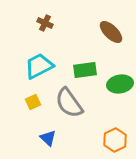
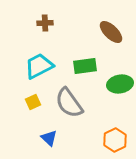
brown cross: rotated 28 degrees counterclockwise
green rectangle: moved 4 px up
blue triangle: moved 1 px right
